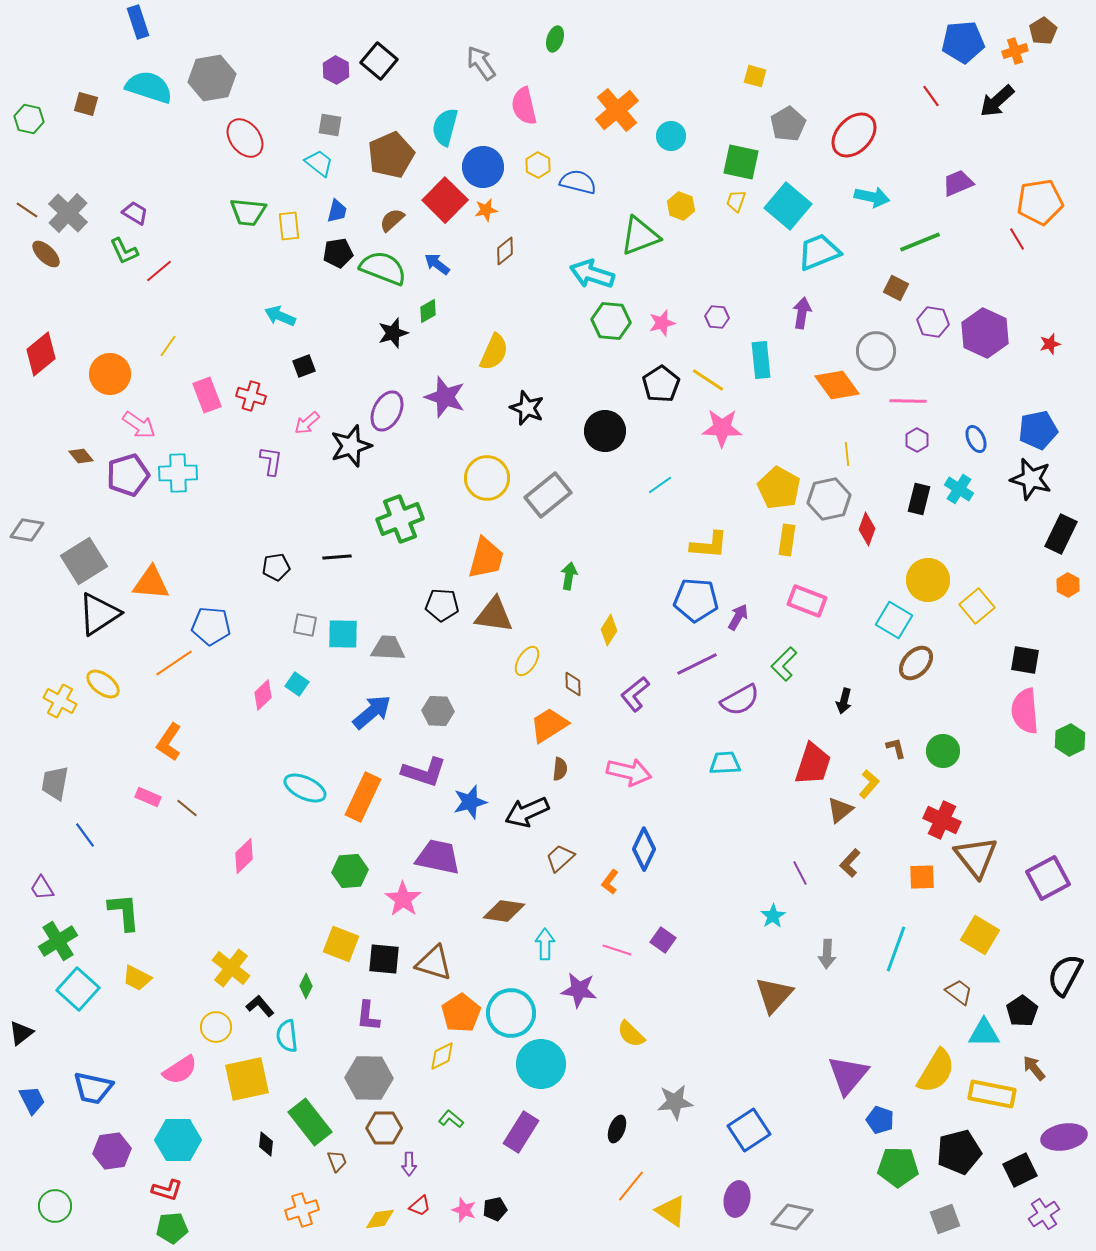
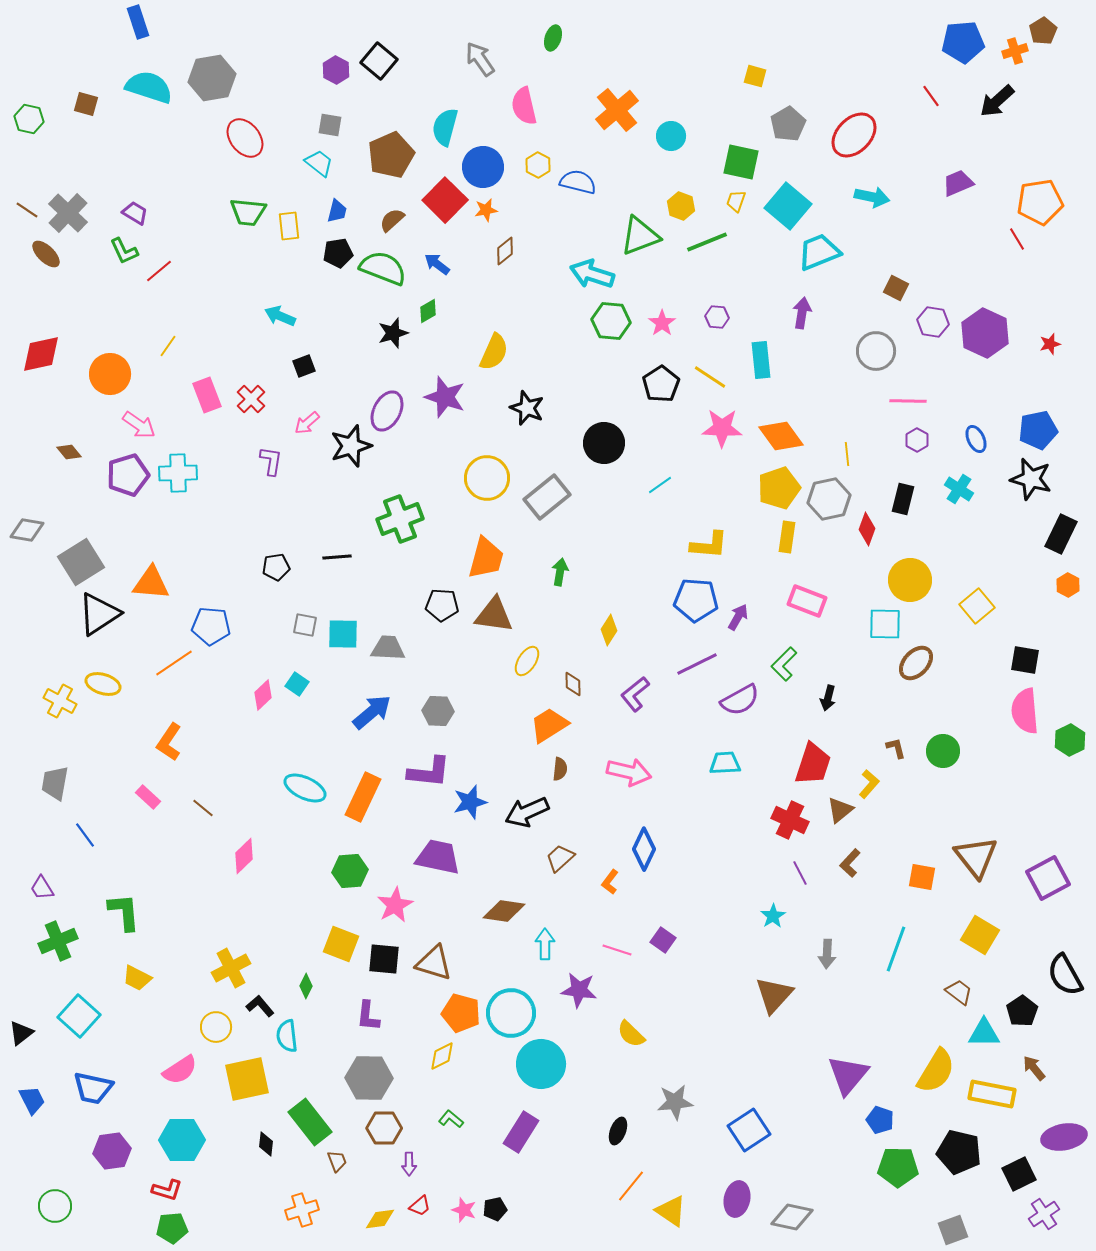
green ellipse at (555, 39): moved 2 px left, 1 px up
gray arrow at (481, 63): moved 1 px left, 4 px up
green line at (920, 242): moved 213 px left
pink star at (662, 323): rotated 20 degrees counterclockwise
red diamond at (41, 354): rotated 27 degrees clockwise
yellow line at (708, 380): moved 2 px right, 3 px up
orange diamond at (837, 385): moved 56 px left, 51 px down
red cross at (251, 396): moved 3 px down; rotated 28 degrees clockwise
black circle at (605, 431): moved 1 px left, 12 px down
brown diamond at (81, 456): moved 12 px left, 4 px up
yellow pentagon at (779, 488): rotated 24 degrees clockwise
gray rectangle at (548, 495): moved 1 px left, 2 px down
black rectangle at (919, 499): moved 16 px left
yellow rectangle at (787, 540): moved 3 px up
gray square at (84, 561): moved 3 px left, 1 px down
green arrow at (569, 576): moved 9 px left, 4 px up
yellow circle at (928, 580): moved 18 px left
cyan square at (894, 620): moved 9 px left, 4 px down; rotated 30 degrees counterclockwise
yellow ellipse at (103, 684): rotated 20 degrees counterclockwise
black arrow at (844, 701): moved 16 px left, 3 px up
purple L-shape at (424, 772): moved 5 px right; rotated 12 degrees counterclockwise
pink rectangle at (148, 797): rotated 20 degrees clockwise
brown line at (187, 808): moved 16 px right
red cross at (942, 820): moved 152 px left
orange square at (922, 877): rotated 12 degrees clockwise
pink star at (403, 899): moved 8 px left, 6 px down; rotated 9 degrees clockwise
green cross at (58, 941): rotated 9 degrees clockwise
yellow cross at (231, 968): rotated 24 degrees clockwise
black semicircle at (1065, 975): rotated 57 degrees counterclockwise
cyan square at (78, 989): moved 1 px right, 27 px down
orange pentagon at (461, 1013): rotated 24 degrees counterclockwise
black ellipse at (617, 1129): moved 1 px right, 2 px down
cyan hexagon at (178, 1140): moved 4 px right
black pentagon at (959, 1152): rotated 27 degrees clockwise
black square at (1020, 1170): moved 1 px left, 4 px down
gray square at (945, 1219): moved 8 px right, 11 px down
